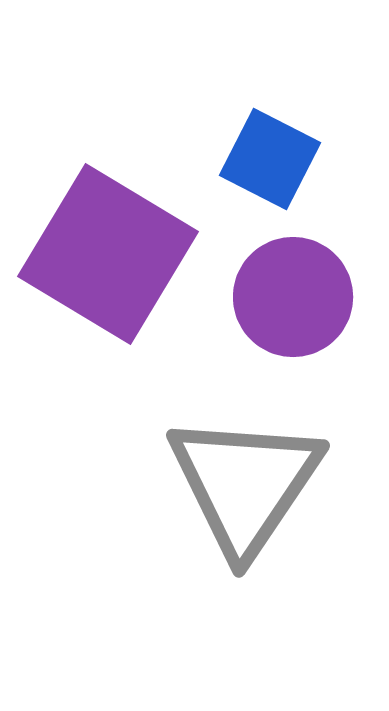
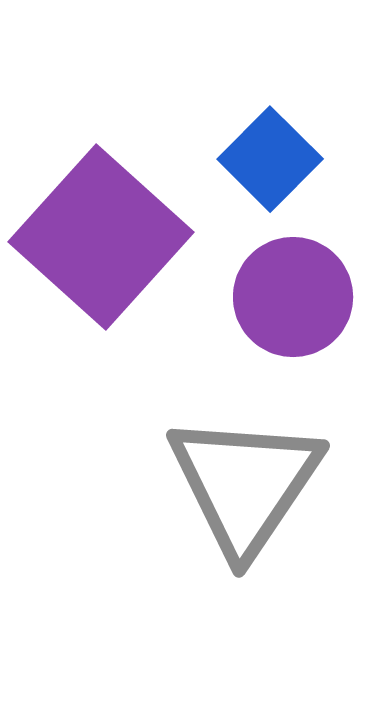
blue square: rotated 18 degrees clockwise
purple square: moved 7 px left, 17 px up; rotated 11 degrees clockwise
